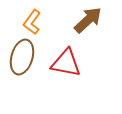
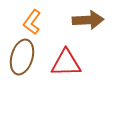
brown arrow: rotated 40 degrees clockwise
red triangle: rotated 12 degrees counterclockwise
